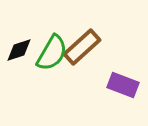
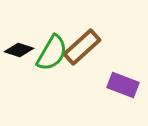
black diamond: rotated 36 degrees clockwise
